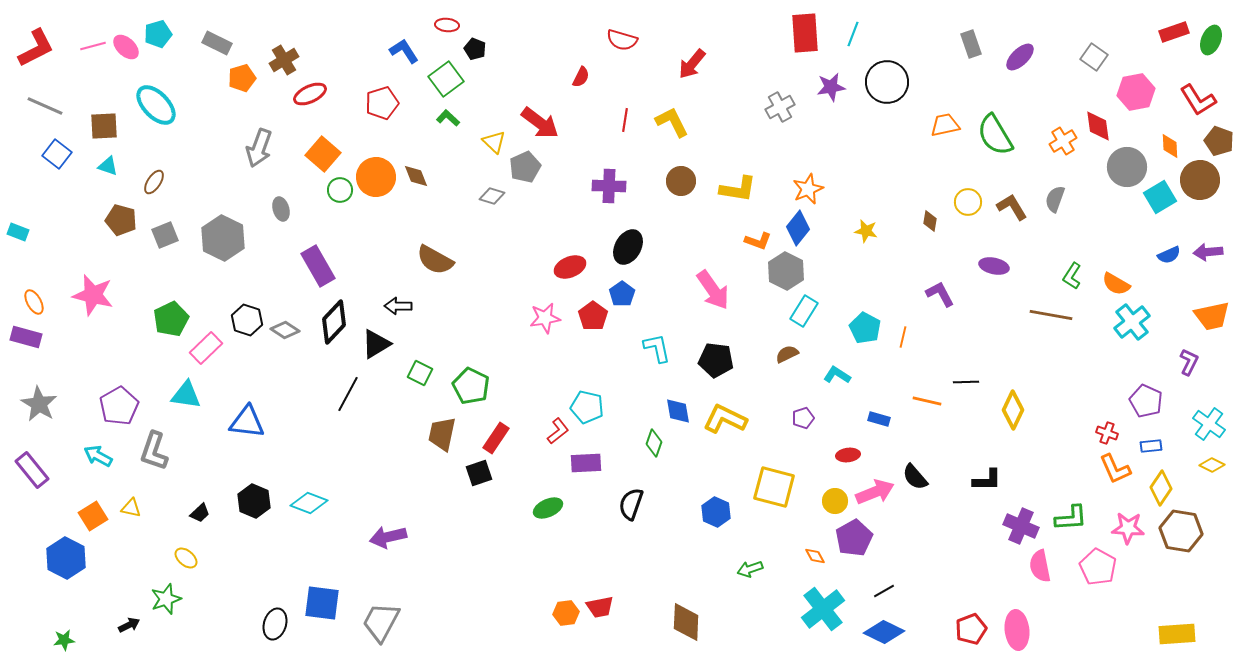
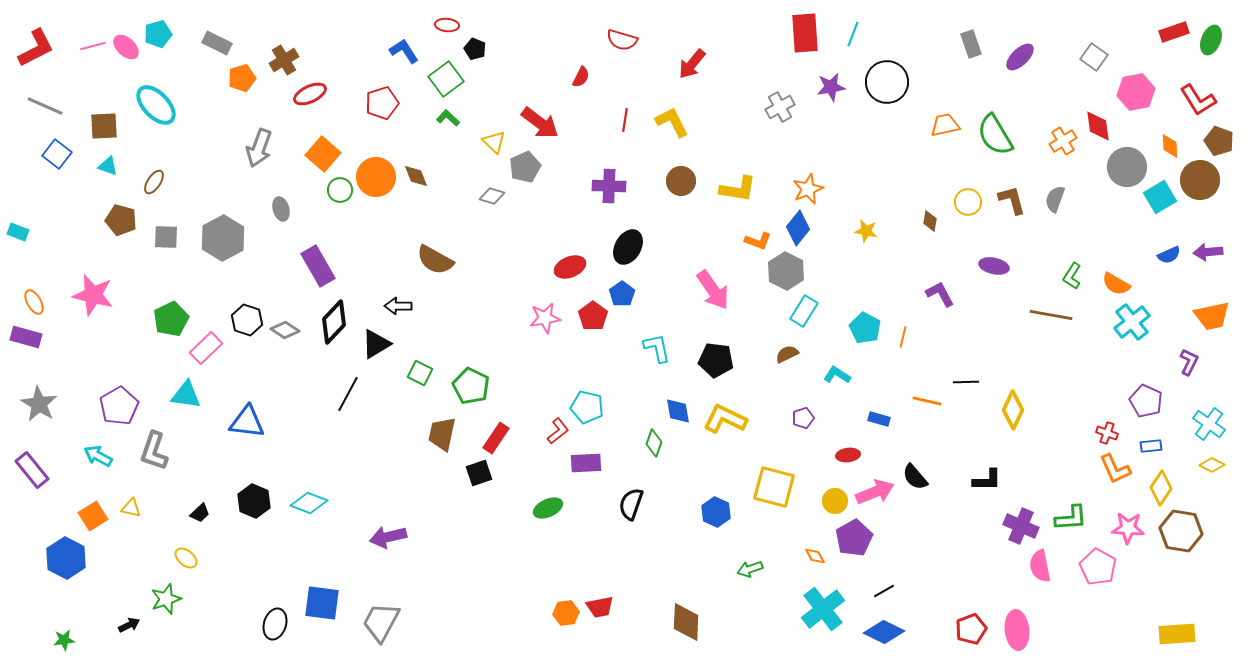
brown L-shape at (1012, 207): moved 7 px up; rotated 16 degrees clockwise
gray square at (165, 235): moved 1 px right, 2 px down; rotated 24 degrees clockwise
gray hexagon at (223, 238): rotated 6 degrees clockwise
